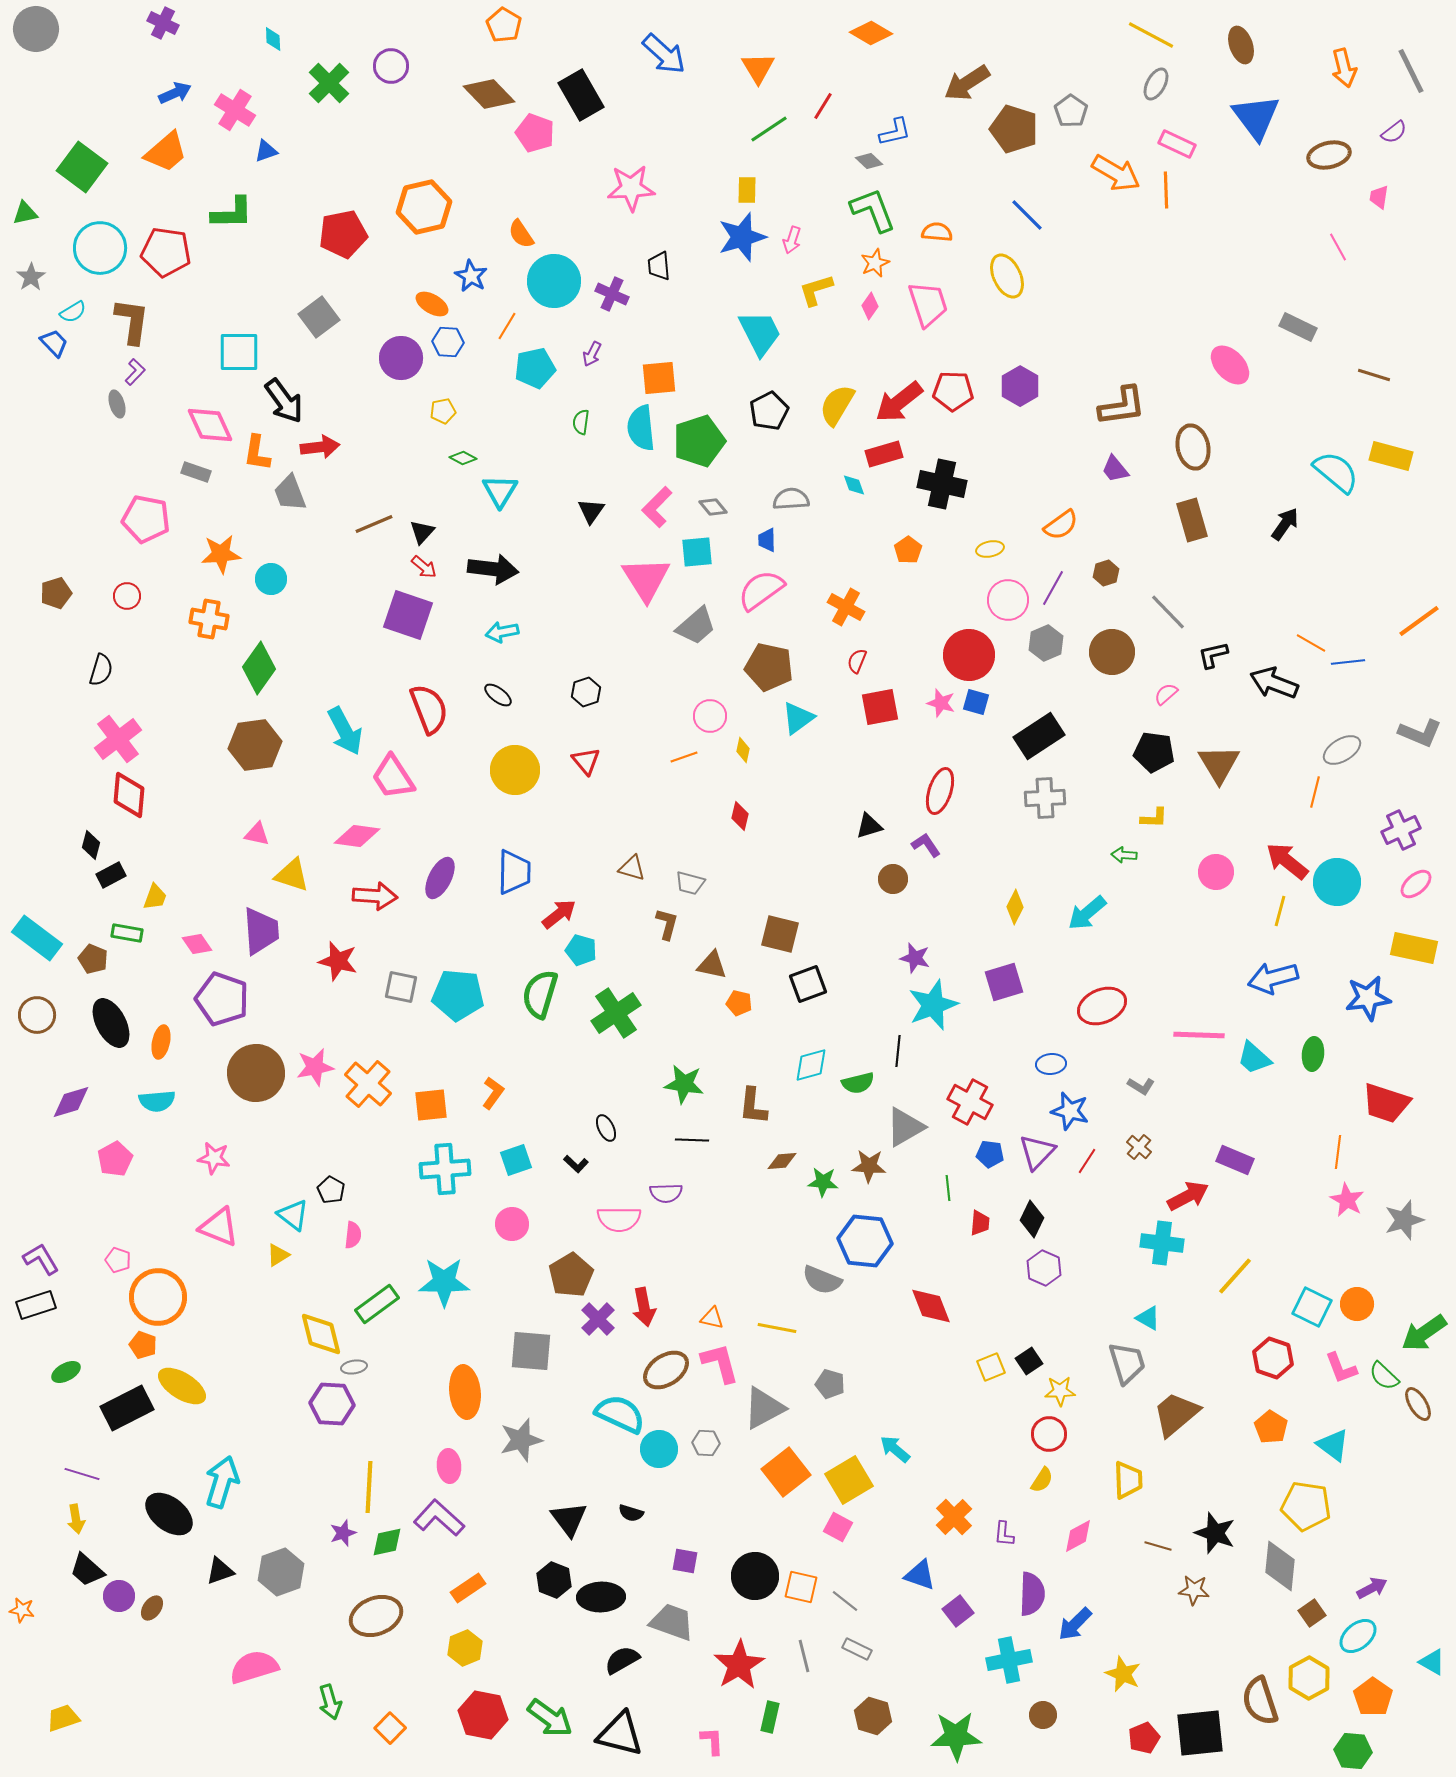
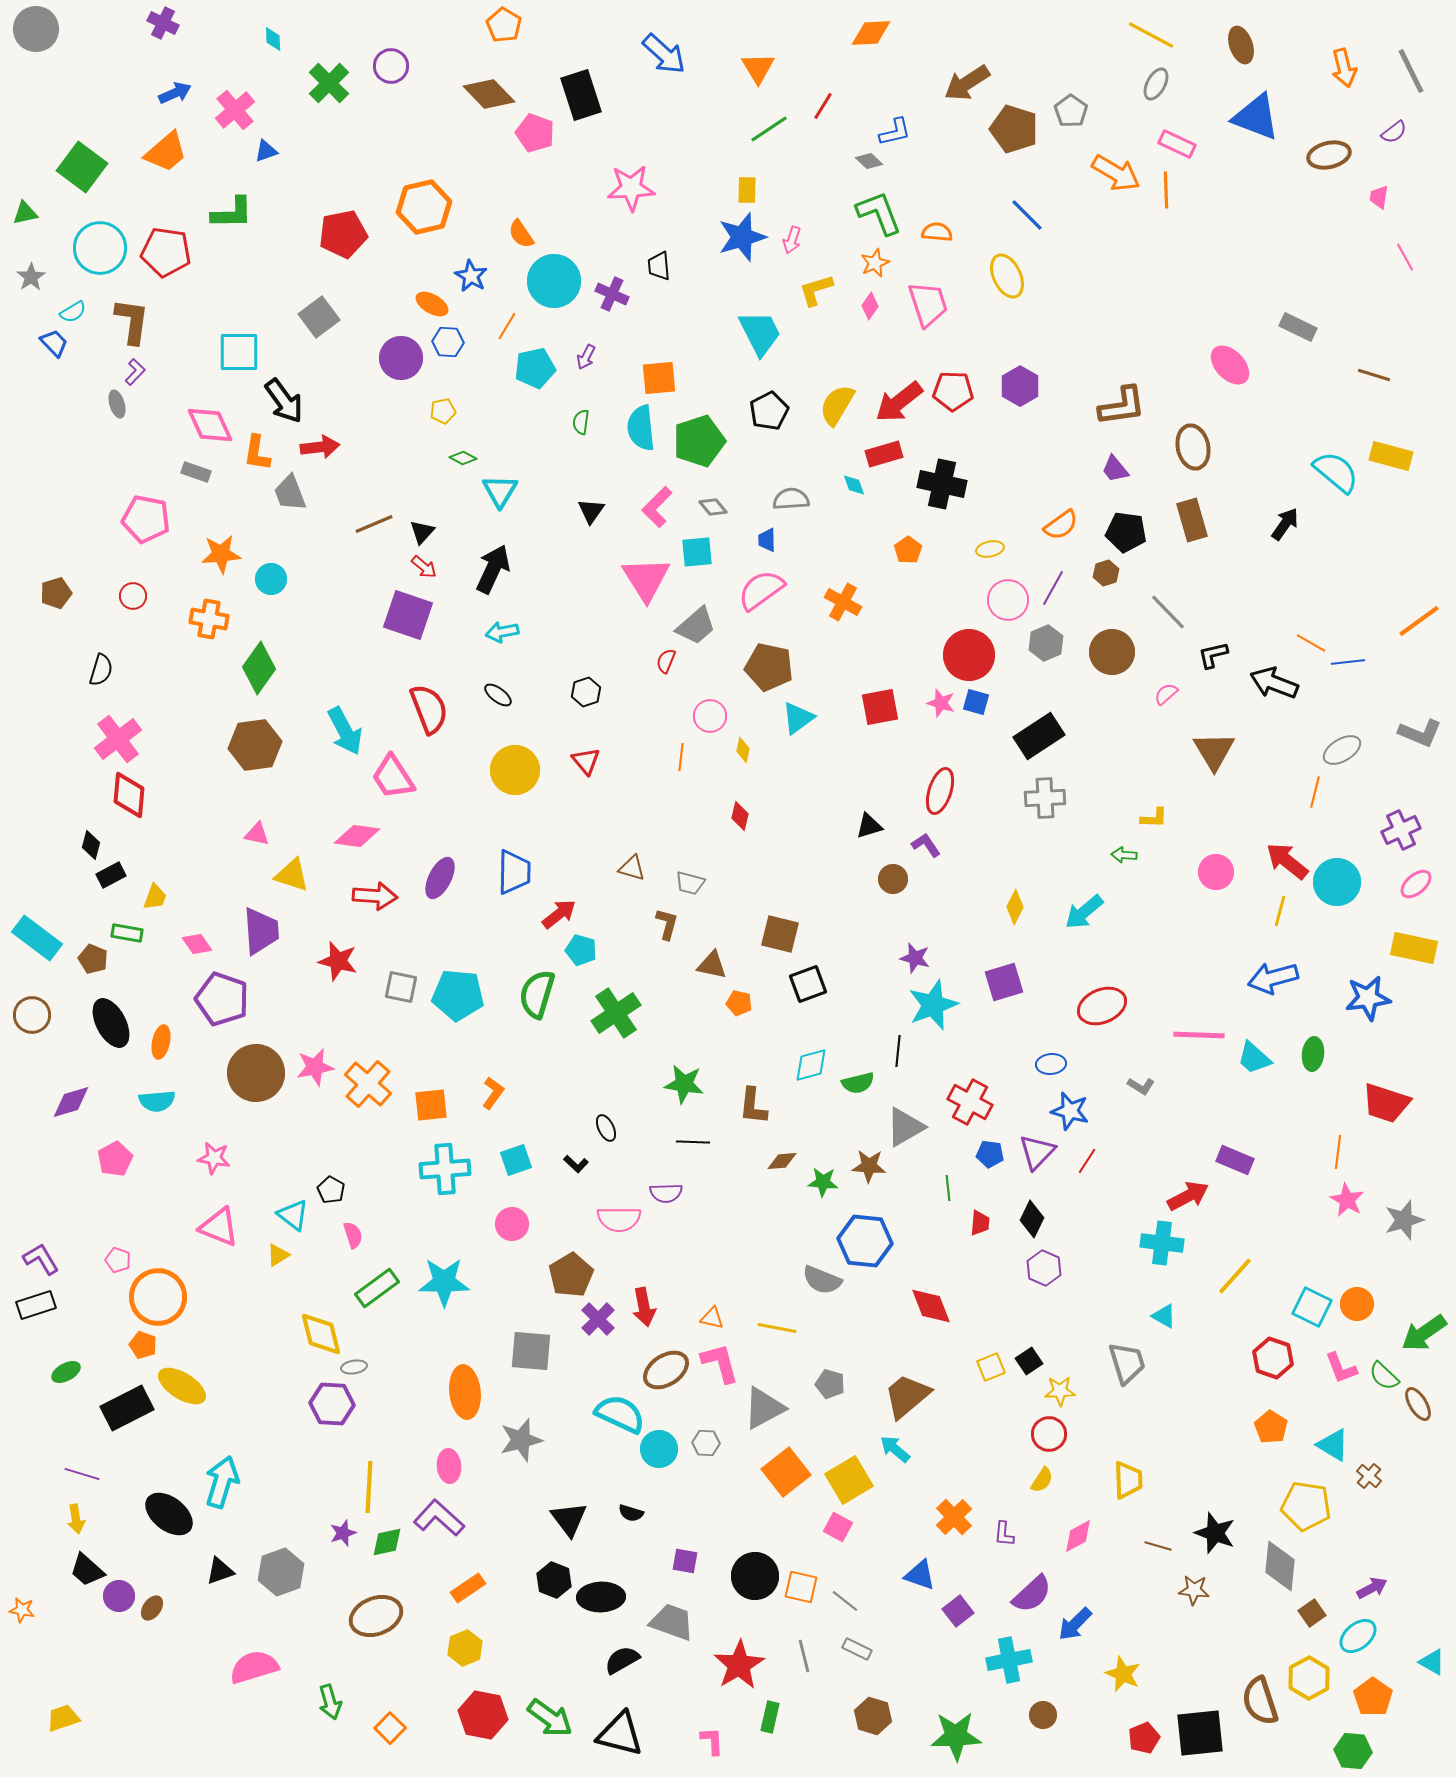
orange diamond at (871, 33): rotated 33 degrees counterclockwise
black rectangle at (581, 95): rotated 12 degrees clockwise
pink cross at (235, 110): rotated 18 degrees clockwise
blue triangle at (1256, 117): rotated 32 degrees counterclockwise
green L-shape at (873, 210): moved 6 px right, 3 px down
pink line at (1338, 247): moved 67 px right, 10 px down
purple arrow at (592, 354): moved 6 px left, 3 px down
black arrow at (493, 569): rotated 72 degrees counterclockwise
red circle at (127, 596): moved 6 px right
orange cross at (846, 607): moved 3 px left, 5 px up
red semicircle at (857, 661): moved 191 px left
black pentagon at (1154, 752): moved 28 px left, 220 px up
orange line at (684, 757): moved 3 px left; rotated 64 degrees counterclockwise
brown triangle at (1219, 764): moved 5 px left, 13 px up
cyan arrow at (1087, 913): moved 3 px left, 1 px up
green semicircle at (540, 994): moved 3 px left
brown circle at (37, 1015): moved 5 px left
black line at (692, 1140): moved 1 px right, 2 px down
brown cross at (1139, 1147): moved 230 px right, 329 px down
pink semicircle at (353, 1235): rotated 24 degrees counterclockwise
green rectangle at (377, 1304): moved 16 px up
cyan triangle at (1148, 1318): moved 16 px right, 2 px up
brown trapezoid at (1176, 1414): moved 269 px left, 18 px up
cyan triangle at (1333, 1445): rotated 6 degrees counterclockwise
purple semicircle at (1032, 1594): rotated 45 degrees clockwise
